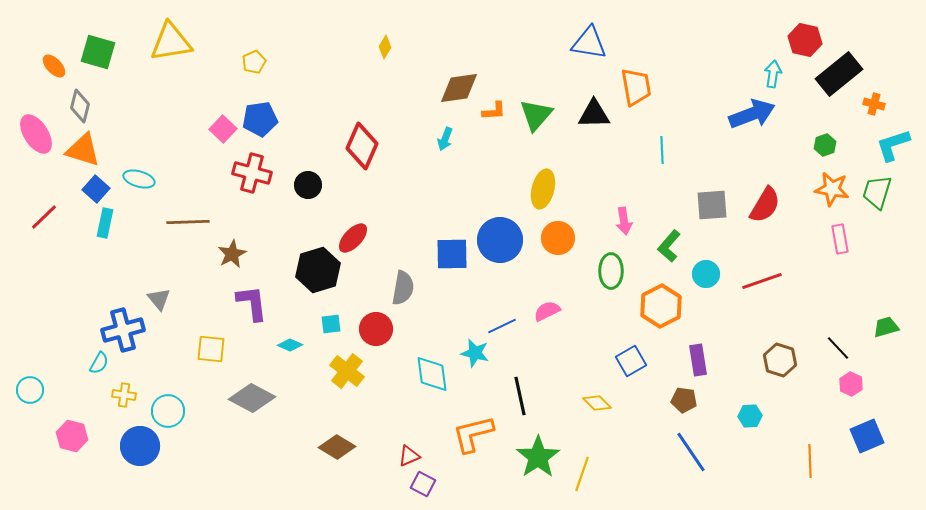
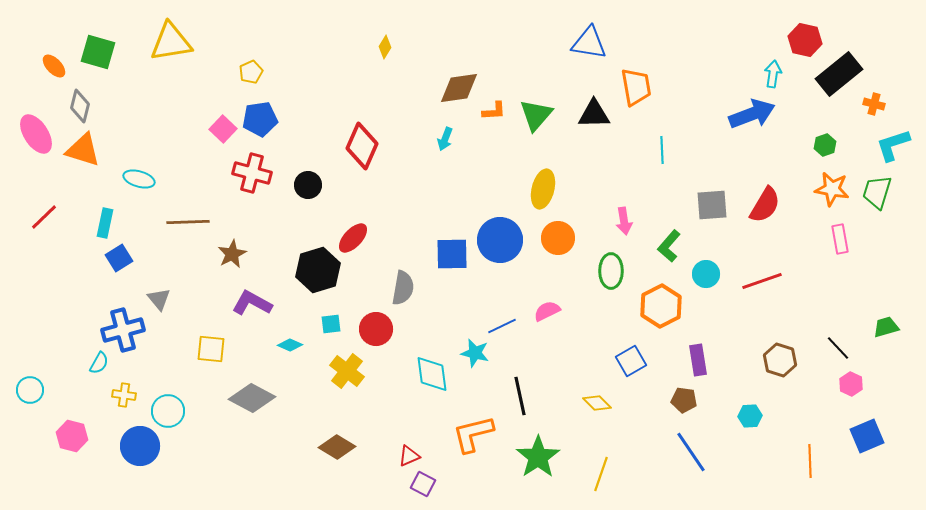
yellow pentagon at (254, 62): moved 3 px left, 10 px down
blue square at (96, 189): moved 23 px right, 69 px down; rotated 16 degrees clockwise
purple L-shape at (252, 303): rotated 54 degrees counterclockwise
yellow line at (582, 474): moved 19 px right
